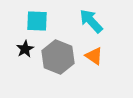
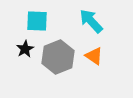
gray hexagon: rotated 16 degrees clockwise
